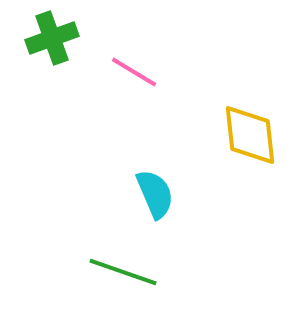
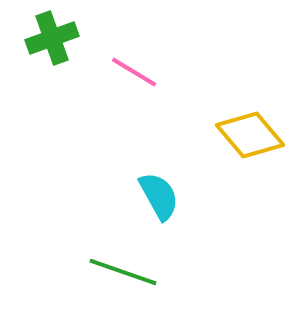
yellow diamond: rotated 34 degrees counterclockwise
cyan semicircle: moved 4 px right, 2 px down; rotated 6 degrees counterclockwise
